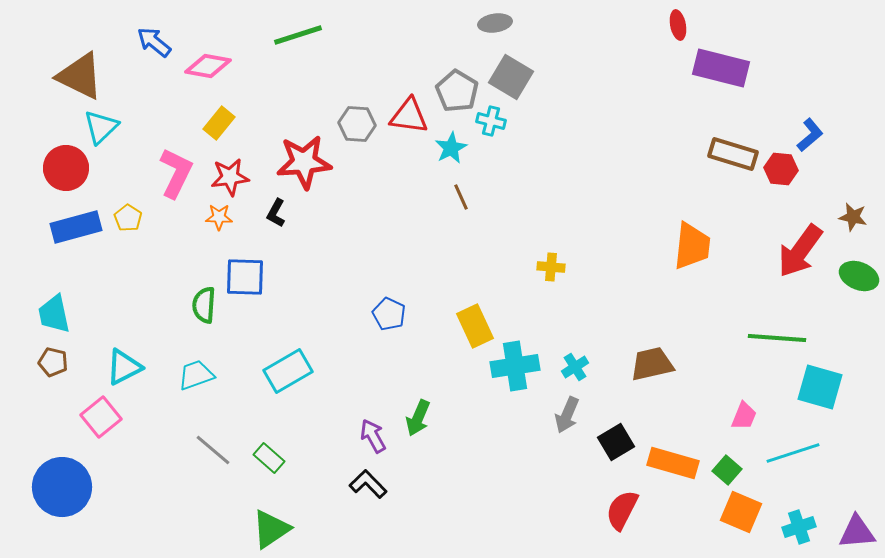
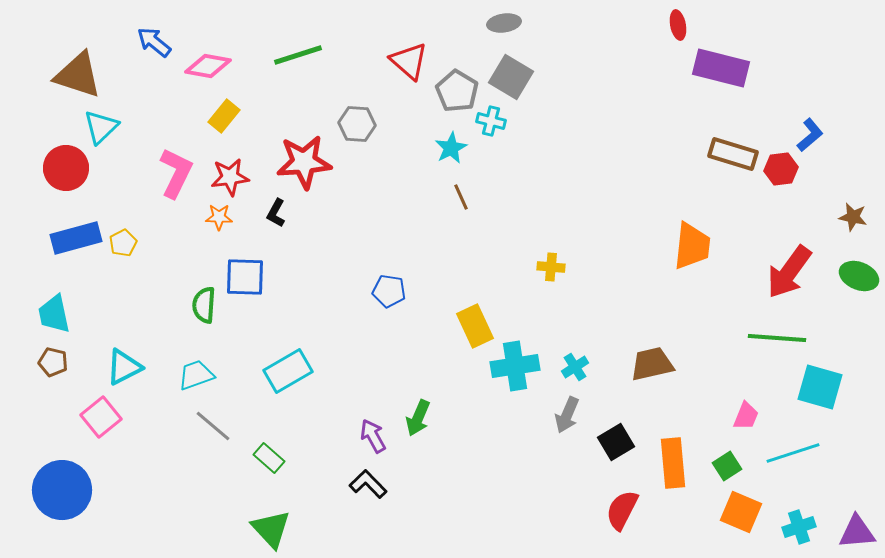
gray ellipse at (495, 23): moved 9 px right
green line at (298, 35): moved 20 px down
brown triangle at (80, 76): moved 2 px left, 1 px up; rotated 8 degrees counterclockwise
red triangle at (409, 116): moved 55 px up; rotated 33 degrees clockwise
yellow rectangle at (219, 123): moved 5 px right, 7 px up
red hexagon at (781, 169): rotated 12 degrees counterclockwise
yellow pentagon at (128, 218): moved 5 px left, 25 px down; rotated 12 degrees clockwise
blue rectangle at (76, 227): moved 11 px down
red arrow at (800, 251): moved 11 px left, 21 px down
blue pentagon at (389, 314): moved 23 px up; rotated 16 degrees counterclockwise
pink trapezoid at (744, 416): moved 2 px right
gray line at (213, 450): moved 24 px up
orange rectangle at (673, 463): rotated 69 degrees clockwise
green square at (727, 470): moved 4 px up; rotated 16 degrees clockwise
blue circle at (62, 487): moved 3 px down
green triangle at (271, 529): rotated 39 degrees counterclockwise
